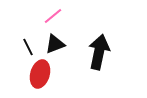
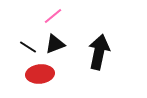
black line: rotated 30 degrees counterclockwise
red ellipse: rotated 68 degrees clockwise
